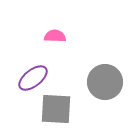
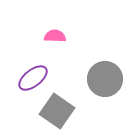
gray circle: moved 3 px up
gray square: moved 1 px right, 2 px down; rotated 32 degrees clockwise
